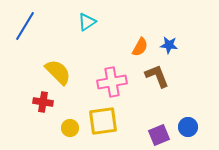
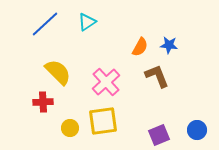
blue line: moved 20 px right, 2 px up; rotated 16 degrees clockwise
pink cross: moved 6 px left; rotated 32 degrees counterclockwise
red cross: rotated 12 degrees counterclockwise
blue circle: moved 9 px right, 3 px down
